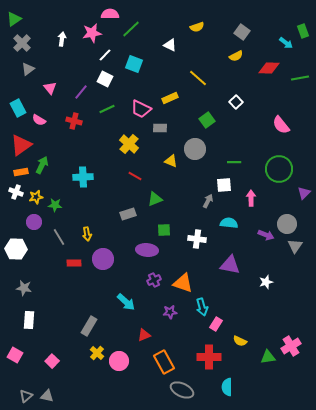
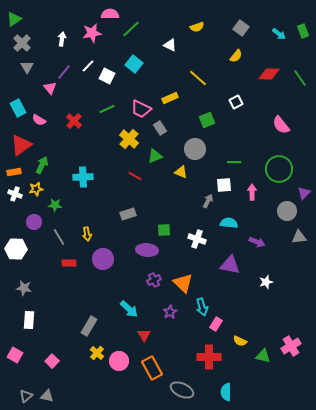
gray square at (242, 32): moved 1 px left, 4 px up
cyan arrow at (286, 43): moved 7 px left, 9 px up
white line at (105, 55): moved 17 px left, 11 px down
yellow semicircle at (236, 56): rotated 24 degrees counterclockwise
cyan square at (134, 64): rotated 18 degrees clockwise
red diamond at (269, 68): moved 6 px down
gray triangle at (28, 69): moved 1 px left, 2 px up; rotated 24 degrees counterclockwise
green line at (300, 78): rotated 66 degrees clockwise
white square at (105, 79): moved 2 px right, 3 px up
purple line at (81, 92): moved 17 px left, 20 px up
white square at (236, 102): rotated 16 degrees clockwise
green square at (207, 120): rotated 14 degrees clockwise
red cross at (74, 121): rotated 28 degrees clockwise
gray rectangle at (160, 128): rotated 56 degrees clockwise
yellow cross at (129, 144): moved 5 px up
yellow triangle at (171, 161): moved 10 px right, 11 px down
orange rectangle at (21, 172): moved 7 px left
white cross at (16, 192): moved 1 px left, 2 px down
yellow star at (36, 197): moved 8 px up
pink arrow at (251, 198): moved 1 px right, 6 px up
green triangle at (155, 199): moved 43 px up
gray circle at (287, 224): moved 13 px up
purple arrow at (266, 235): moved 9 px left, 7 px down
white cross at (197, 239): rotated 12 degrees clockwise
gray triangle at (295, 246): moved 4 px right, 9 px up; rotated 49 degrees clockwise
red rectangle at (74, 263): moved 5 px left
orange triangle at (183, 283): rotated 25 degrees clockwise
cyan arrow at (126, 302): moved 3 px right, 7 px down
purple star at (170, 312): rotated 24 degrees counterclockwise
red triangle at (144, 335): rotated 40 degrees counterclockwise
green triangle at (268, 357): moved 5 px left, 1 px up; rotated 21 degrees clockwise
orange rectangle at (164, 362): moved 12 px left, 6 px down
cyan semicircle at (227, 387): moved 1 px left, 5 px down
